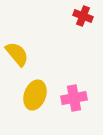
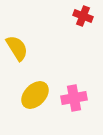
yellow semicircle: moved 6 px up; rotated 8 degrees clockwise
yellow ellipse: rotated 24 degrees clockwise
